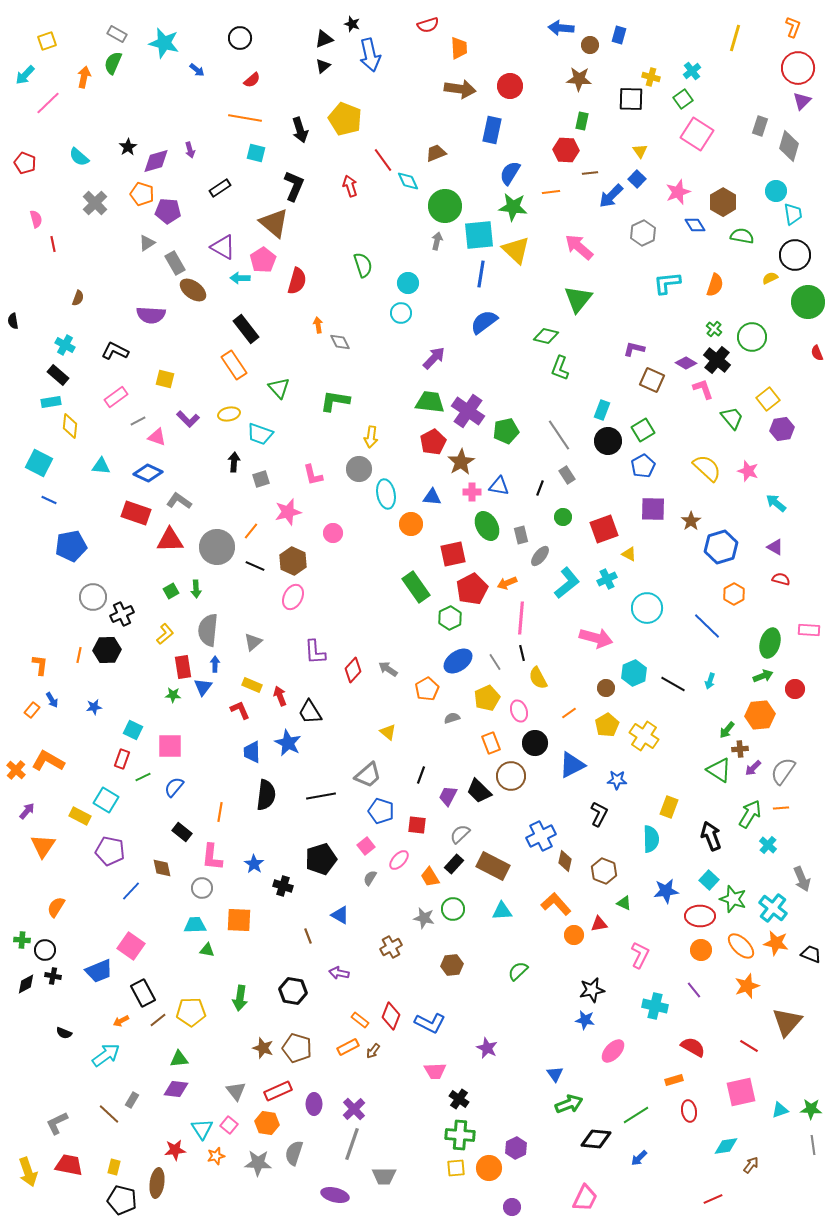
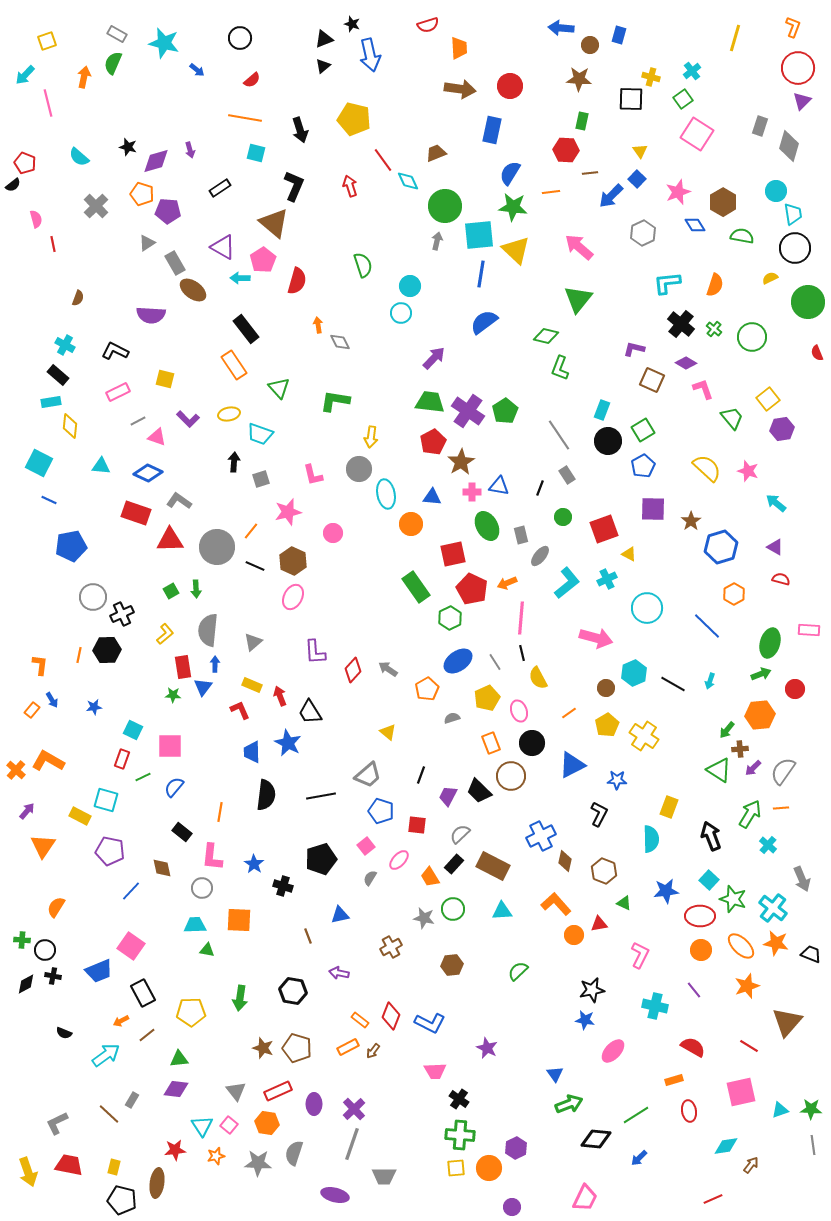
pink line at (48, 103): rotated 60 degrees counterclockwise
yellow pentagon at (345, 119): moved 9 px right; rotated 8 degrees counterclockwise
black star at (128, 147): rotated 24 degrees counterclockwise
gray cross at (95, 203): moved 1 px right, 3 px down
black circle at (795, 255): moved 7 px up
cyan circle at (408, 283): moved 2 px right, 3 px down
black semicircle at (13, 321): moved 136 px up; rotated 119 degrees counterclockwise
black cross at (717, 360): moved 36 px left, 36 px up
pink rectangle at (116, 397): moved 2 px right, 5 px up; rotated 10 degrees clockwise
green pentagon at (506, 431): moved 1 px left, 20 px up; rotated 20 degrees counterclockwise
red pentagon at (472, 589): rotated 20 degrees counterclockwise
green arrow at (763, 676): moved 2 px left, 2 px up
black circle at (535, 743): moved 3 px left
cyan square at (106, 800): rotated 15 degrees counterclockwise
blue triangle at (340, 915): rotated 42 degrees counterclockwise
brown line at (158, 1020): moved 11 px left, 15 px down
cyan triangle at (202, 1129): moved 3 px up
